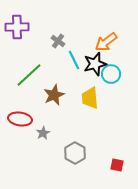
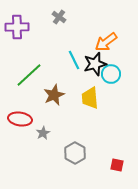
gray cross: moved 1 px right, 24 px up
